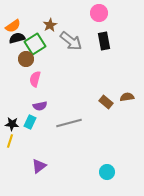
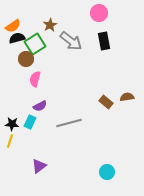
purple semicircle: rotated 16 degrees counterclockwise
